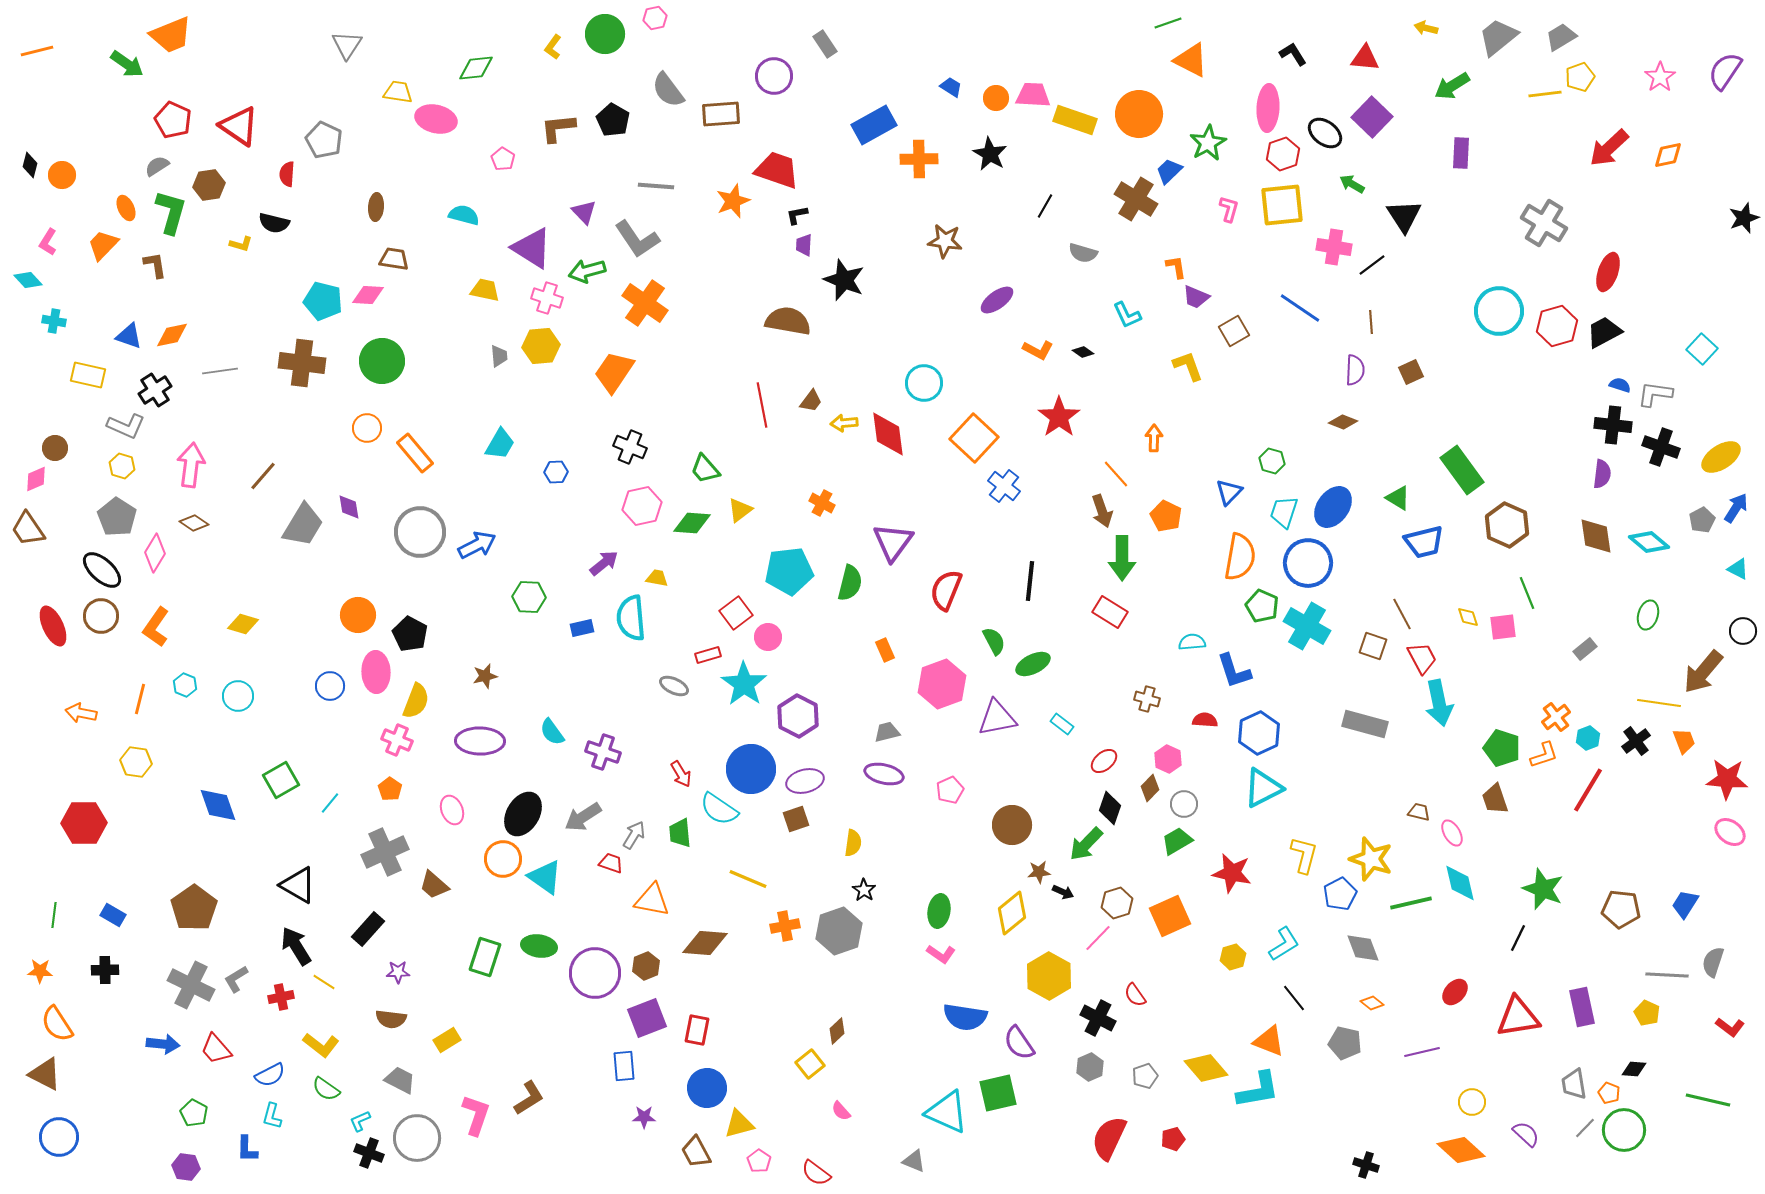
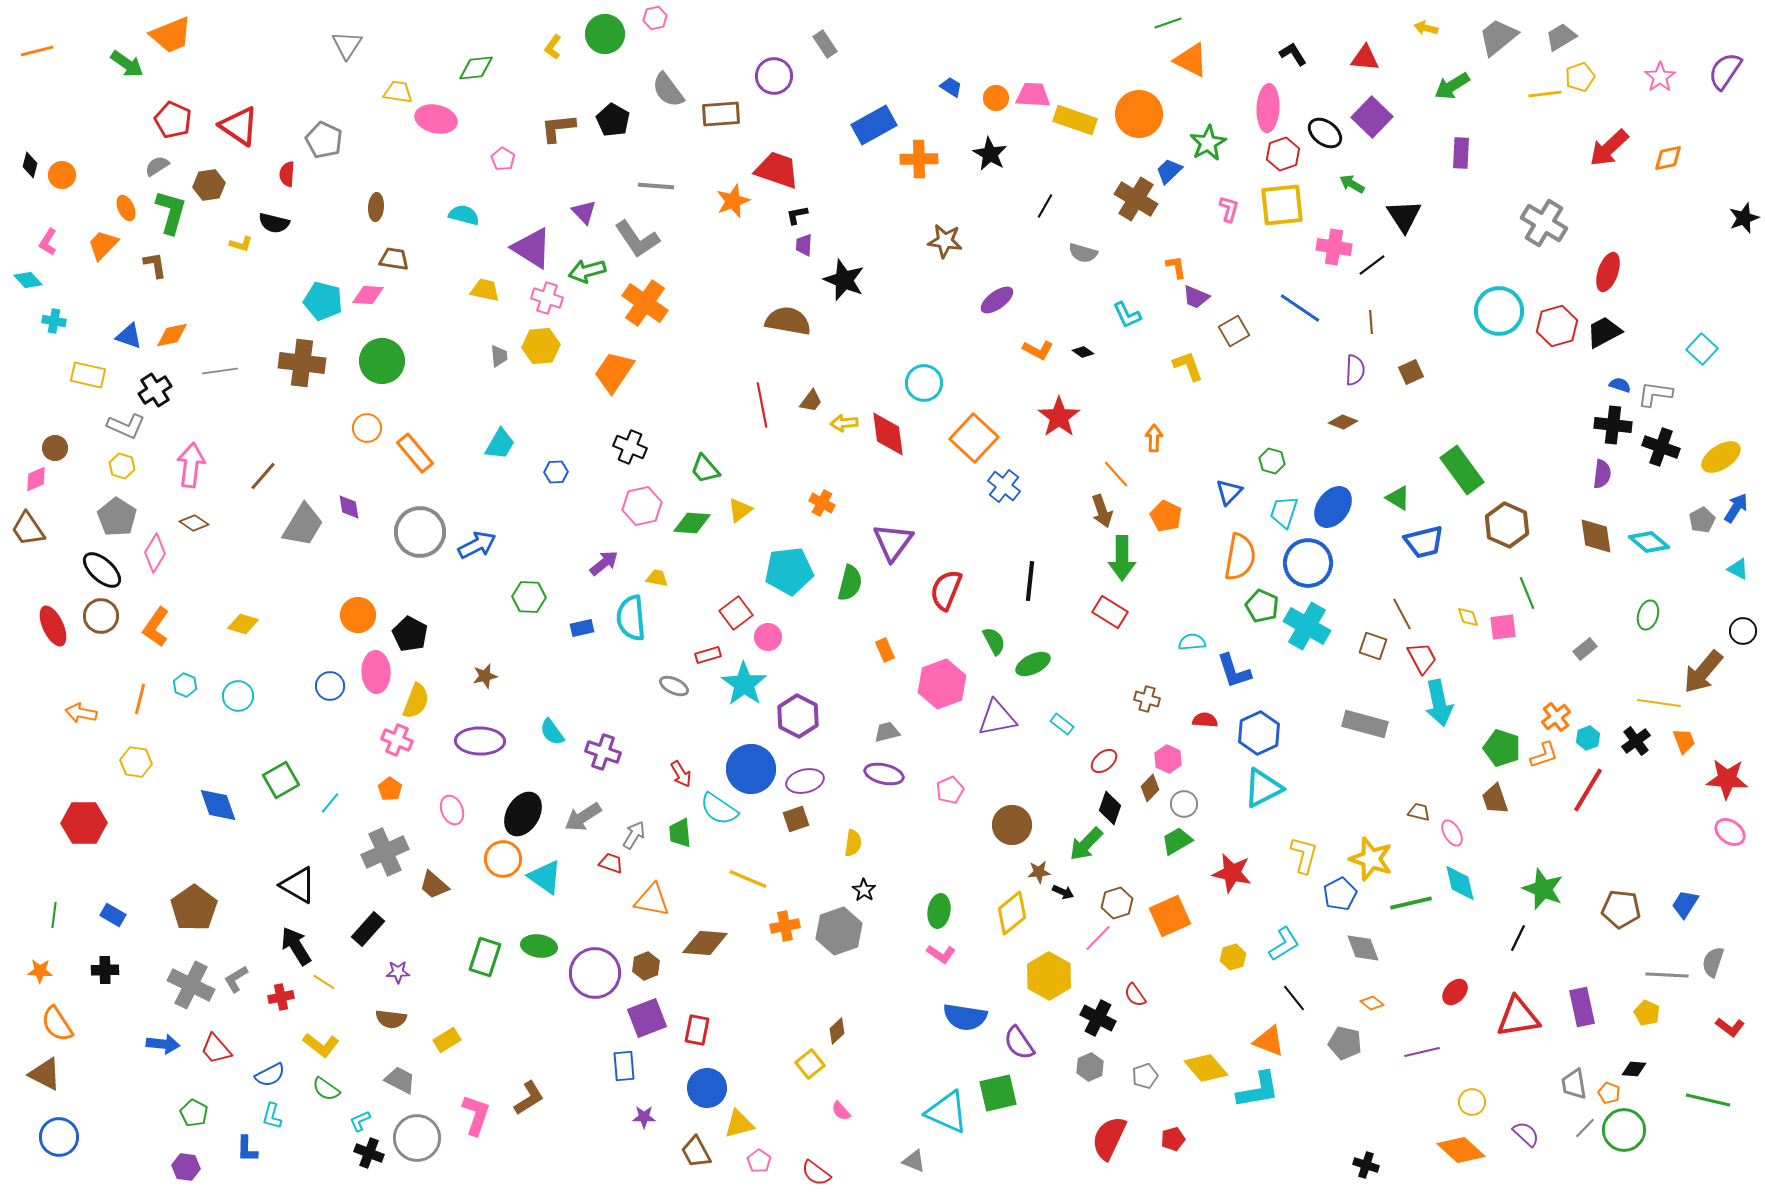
orange diamond at (1668, 155): moved 3 px down
